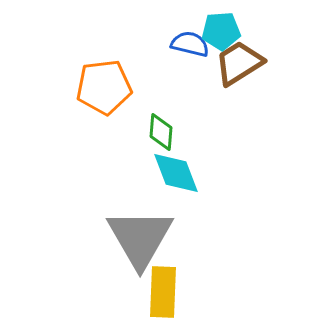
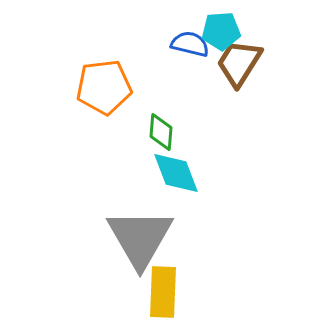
brown trapezoid: rotated 26 degrees counterclockwise
